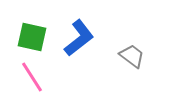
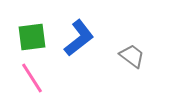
green square: rotated 20 degrees counterclockwise
pink line: moved 1 px down
